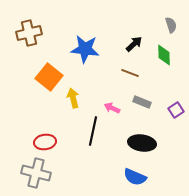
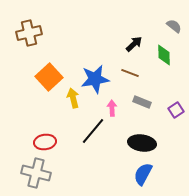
gray semicircle: moved 3 px right, 1 px down; rotated 35 degrees counterclockwise
blue star: moved 10 px right, 30 px down; rotated 16 degrees counterclockwise
orange square: rotated 8 degrees clockwise
pink arrow: rotated 63 degrees clockwise
black line: rotated 28 degrees clockwise
blue semicircle: moved 8 px right, 3 px up; rotated 95 degrees clockwise
